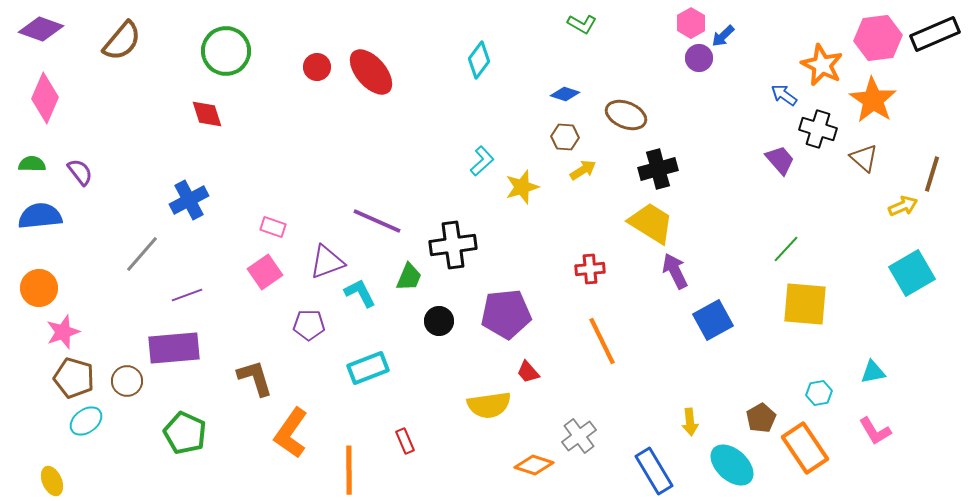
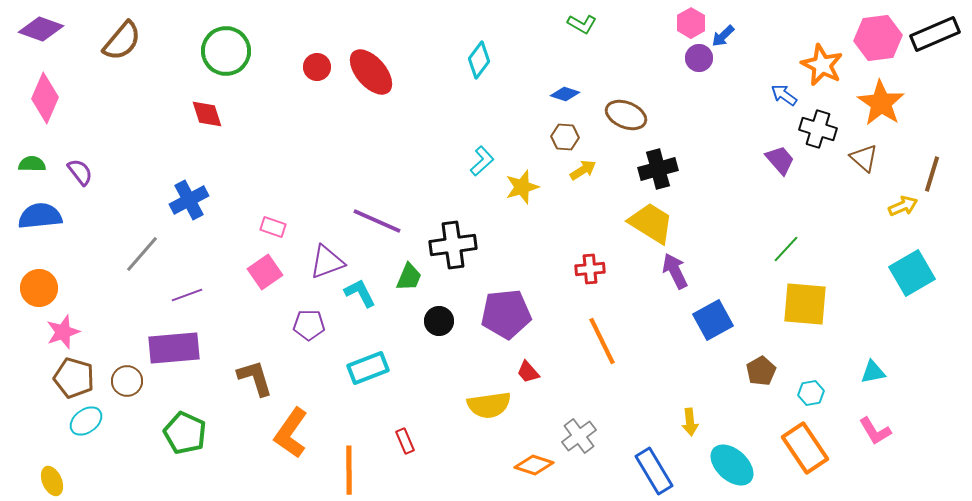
orange star at (873, 100): moved 8 px right, 3 px down
cyan hexagon at (819, 393): moved 8 px left
brown pentagon at (761, 418): moved 47 px up
